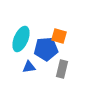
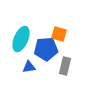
orange square: moved 2 px up
gray rectangle: moved 3 px right, 3 px up
